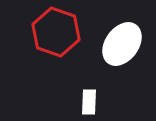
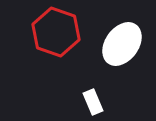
white rectangle: moved 4 px right; rotated 25 degrees counterclockwise
